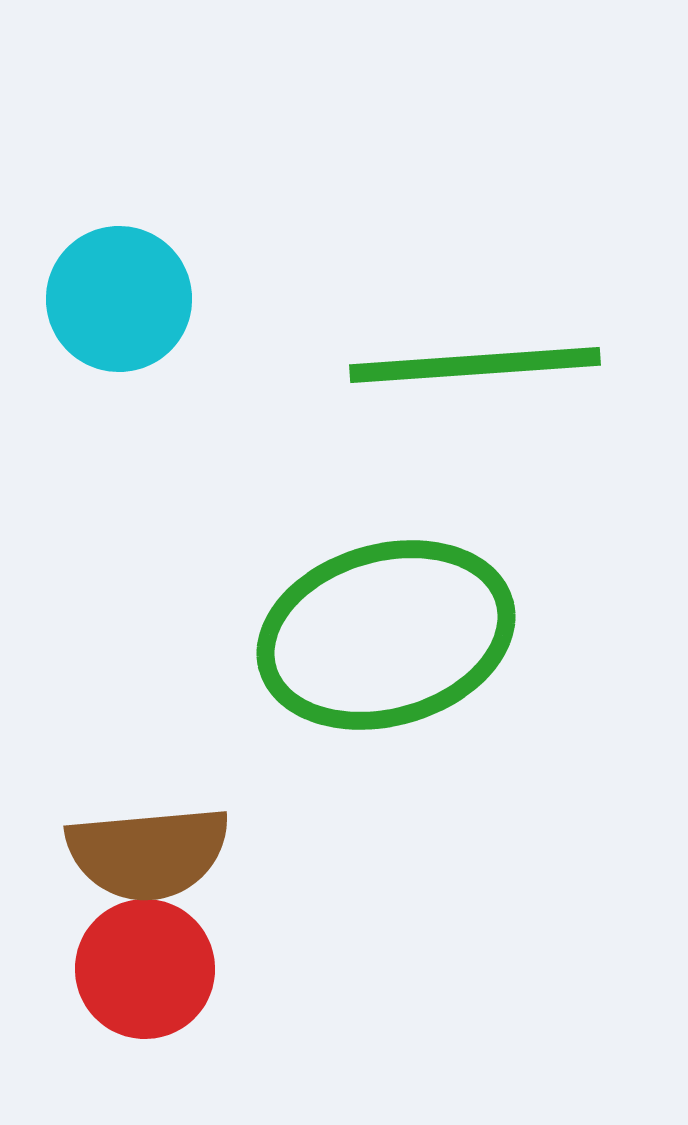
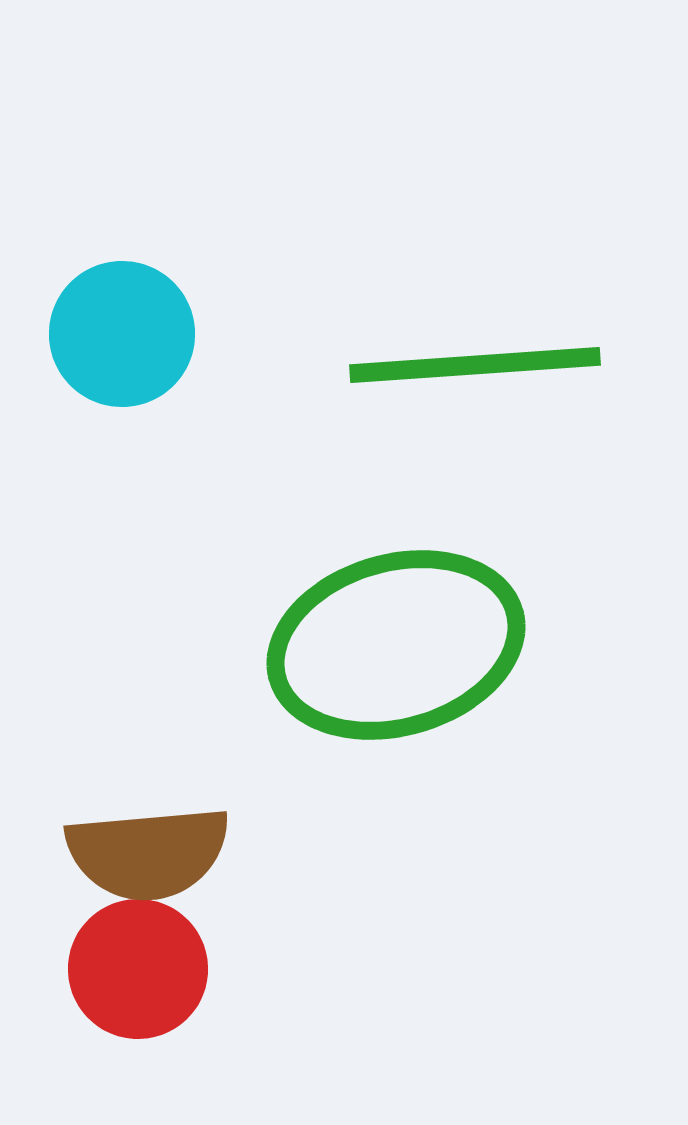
cyan circle: moved 3 px right, 35 px down
green ellipse: moved 10 px right, 10 px down
red circle: moved 7 px left
